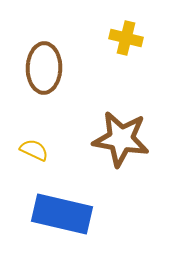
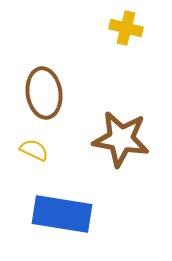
yellow cross: moved 10 px up
brown ellipse: moved 25 px down; rotated 9 degrees counterclockwise
blue rectangle: rotated 4 degrees counterclockwise
